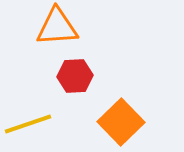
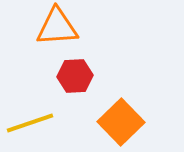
yellow line: moved 2 px right, 1 px up
